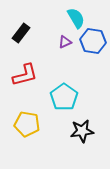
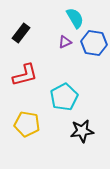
cyan semicircle: moved 1 px left
blue hexagon: moved 1 px right, 2 px down
cyan pentagon: rotated 8 degrees clockwise
